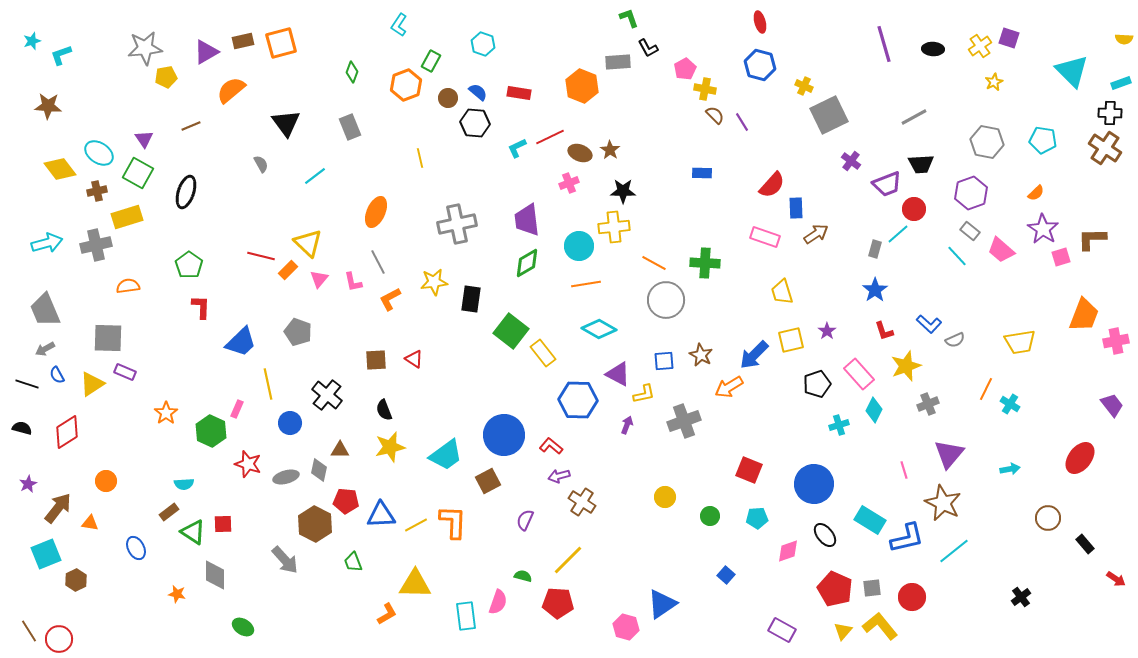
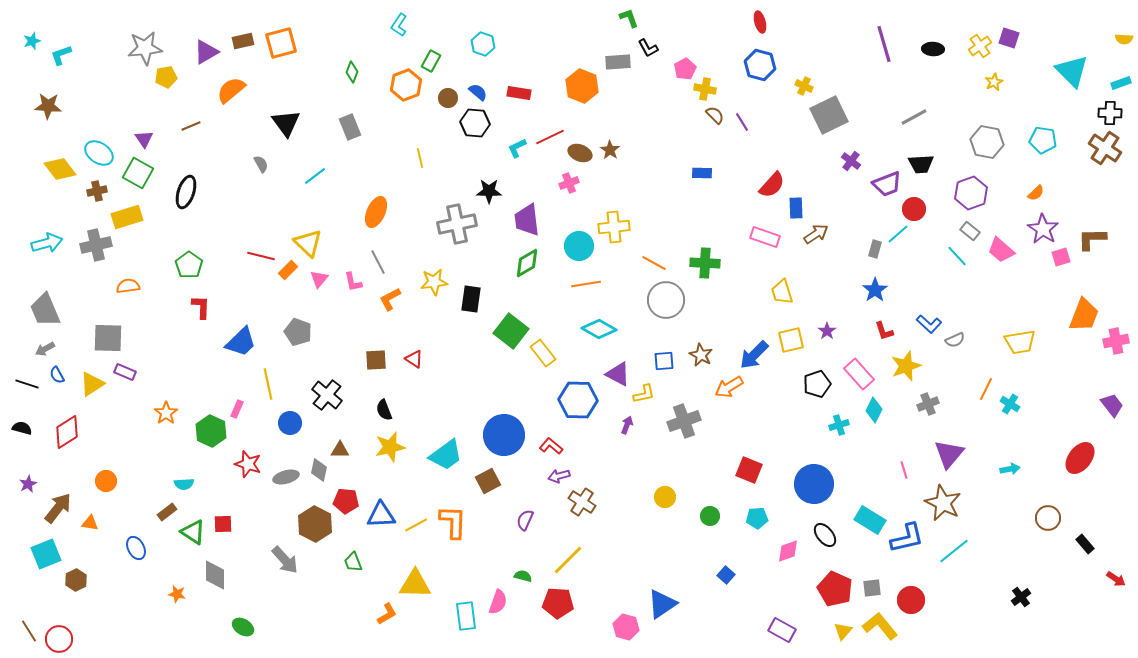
black star at (623, 191): moved 134 px left
brown rectangle at (169, 512): moved 2 px left
red circle at (912, 597): moved 1 px left, 3 px down
